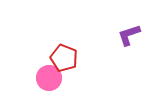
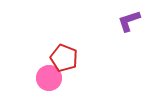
purple L-shape: moved 14 px up
